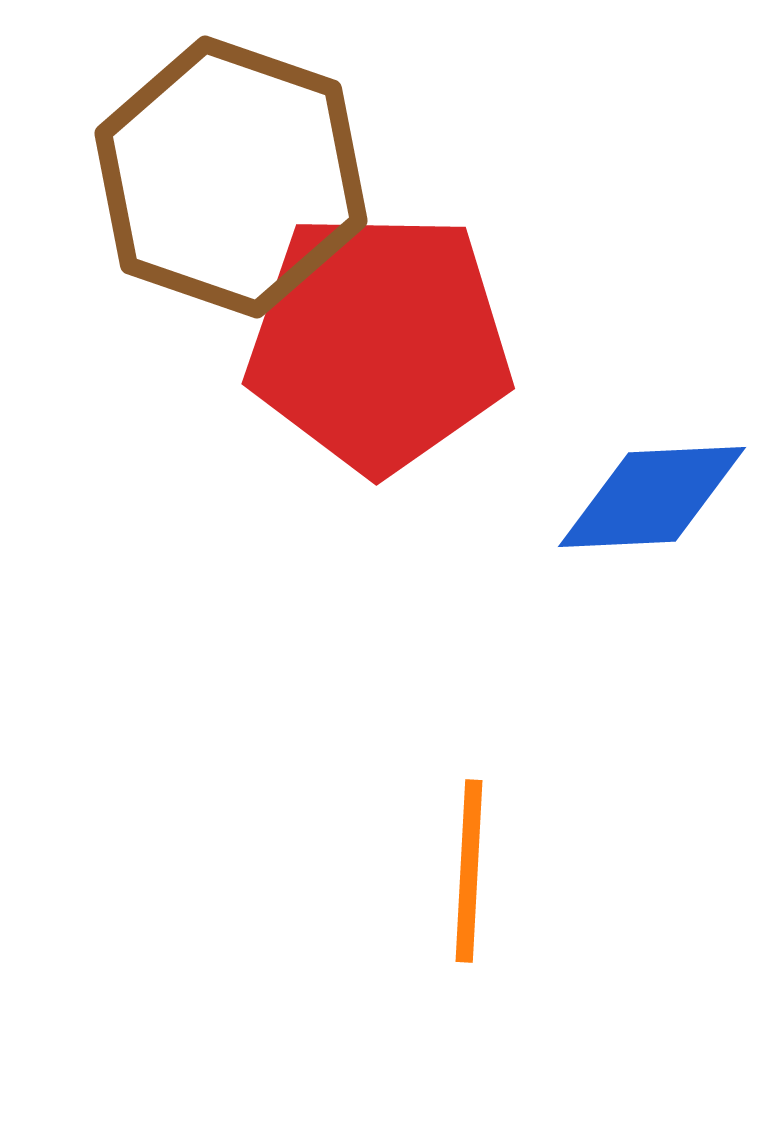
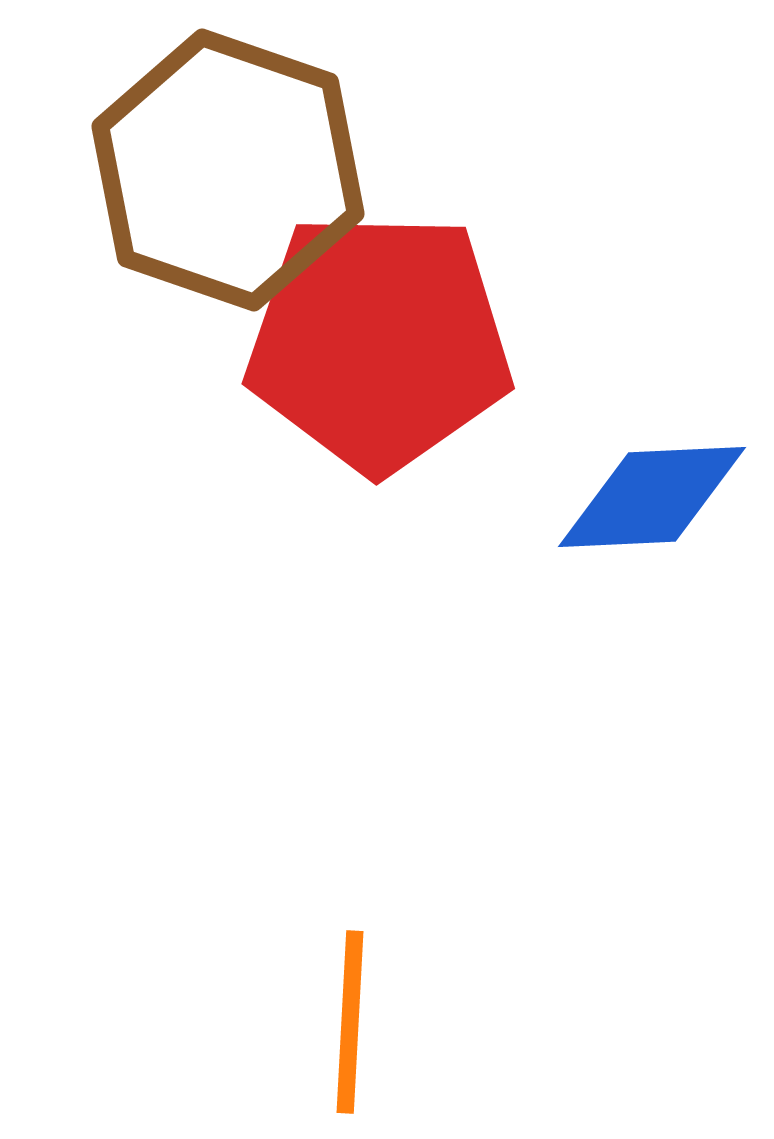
brown hexagon: moved 3 px left, 7 px up
orange line: moved 119 px left, 151 px down
